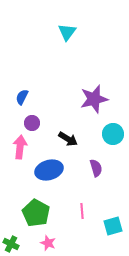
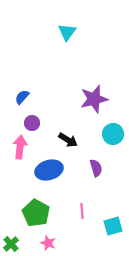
blue semicircle: rotated 14 degrees clockwise
black arrow: moved 1 px down
green cross: rotated 21 degrees clockwise
